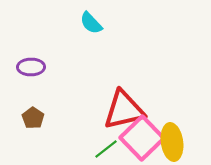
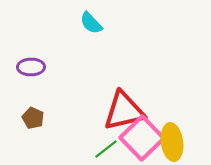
red triangle: moved 1 px down
brown pentagon: rotated 10 degrees counterclockwise
